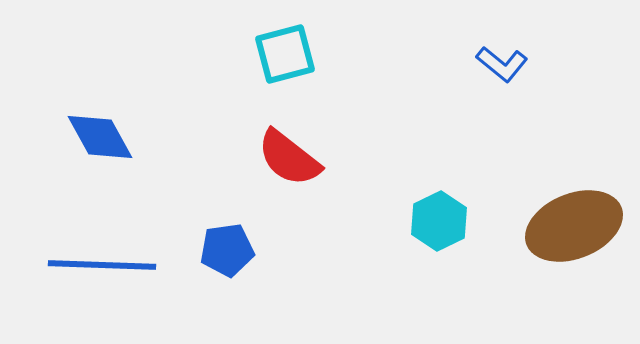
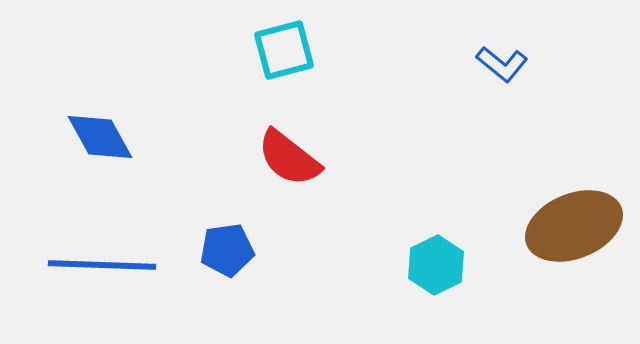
cyan square: moved 1 px left, 4 px up
cyan hexagon: moved 3 px left, 44 px down
